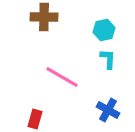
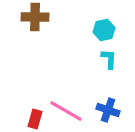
brown cross: moved 9 px left
cyan L-shape: moved 1 px right
pink line: moved 4 px right, 34 px down
blue cross: rotated 10 degrees counterclockwise
